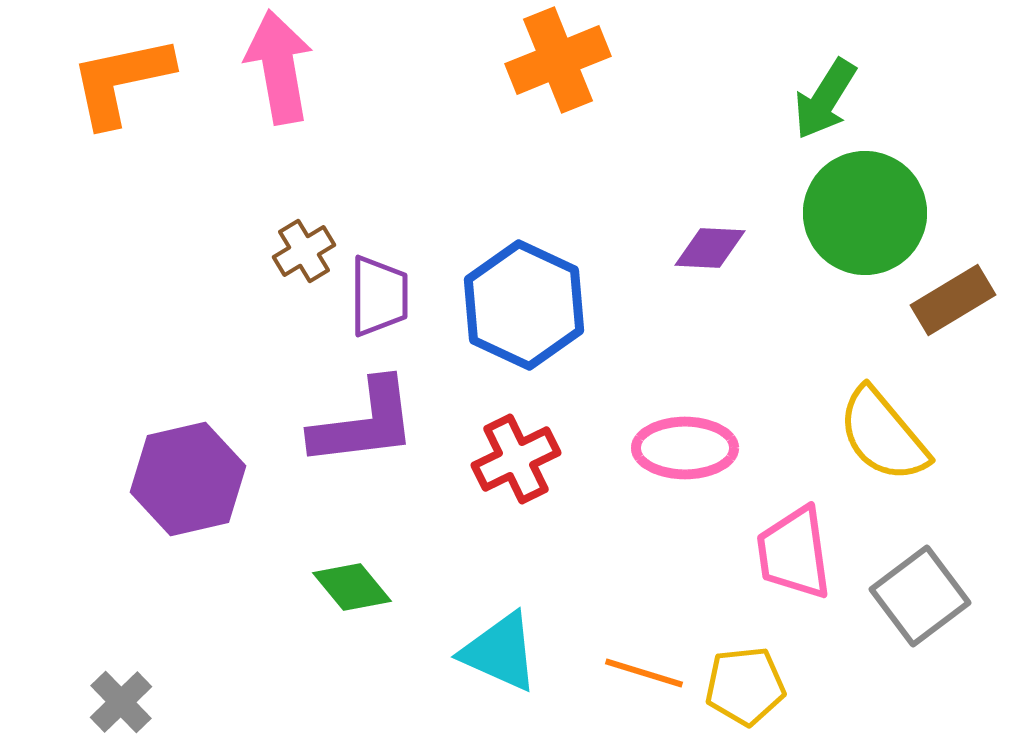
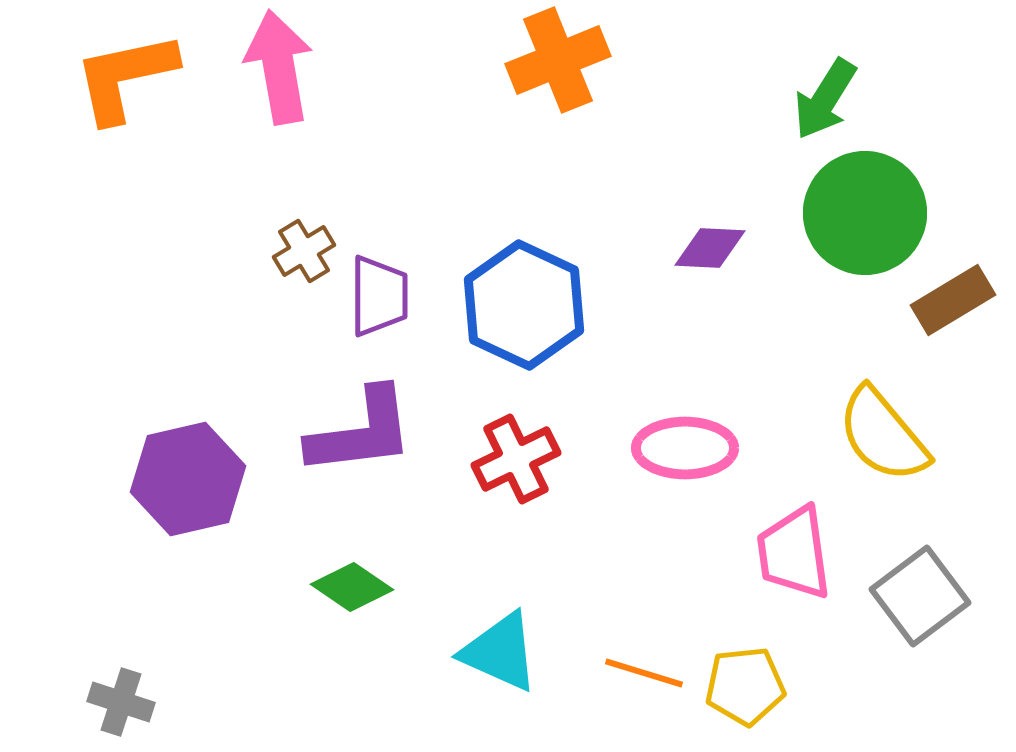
orange L-shape: moved 4 px right, 4 px up
purple L-shape: moved 3 px left, 9 px down
green diamond: rotated 16 degrees counterclockwise
gray cross: rotated 28 degrees counterclockwise
